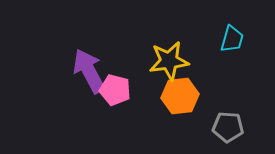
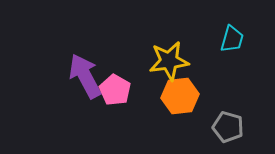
purple arrow: moved 4 px left, 5 px down
pink pentagon: rotated 16 degrees clockwise
gray pentagon: rotated 12 degrees clockwise
